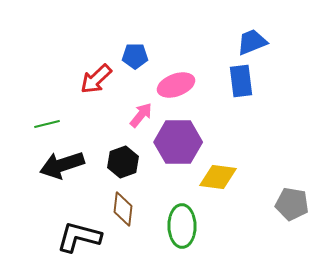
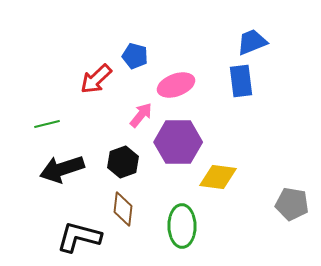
blue pentagon: rotated 15 degrees clockwise
black arrow: moved 4 px down
